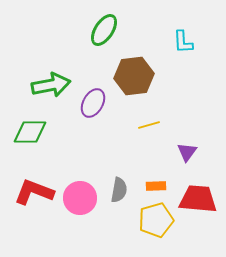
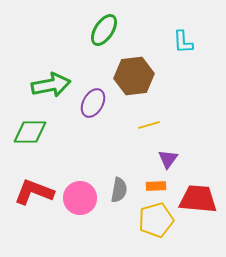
purple triangle: moved 19 px left, 7 px down
